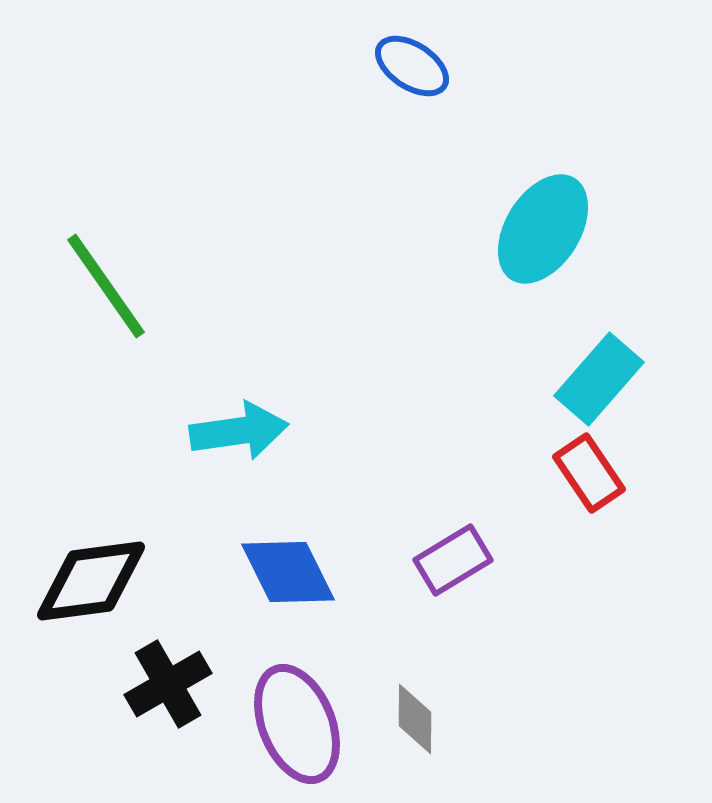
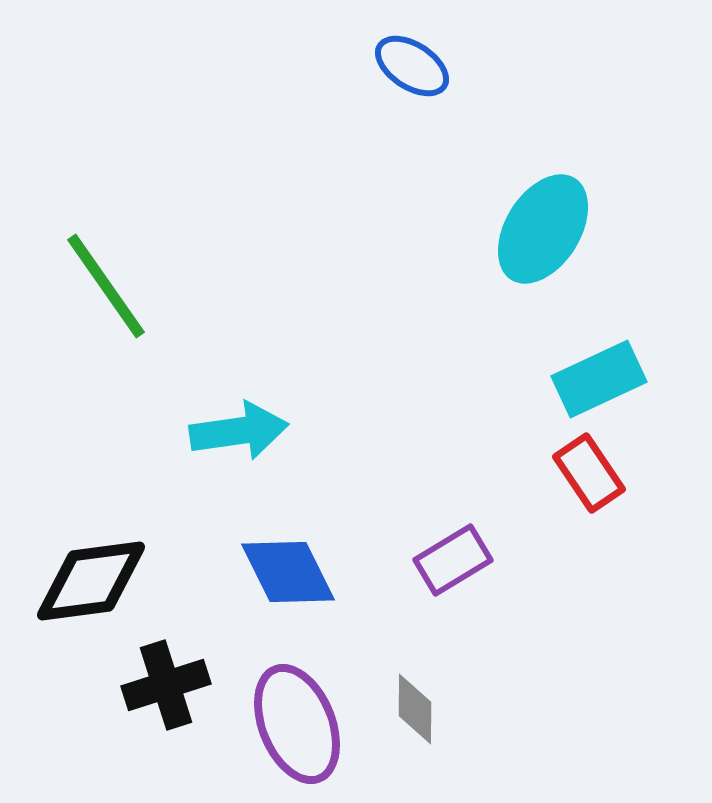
cyan rectangle: rotated 24 degrees clockwise
black cross: moved 2 px left, 1 px down; rotated 12 degrees clockwise
gray diamond: moved 10 px up
